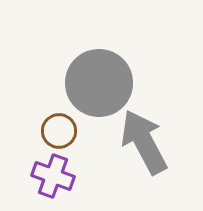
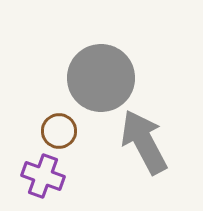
gray circle: moved 2 px right, 5 px up
purple cross: moved 10 px left
